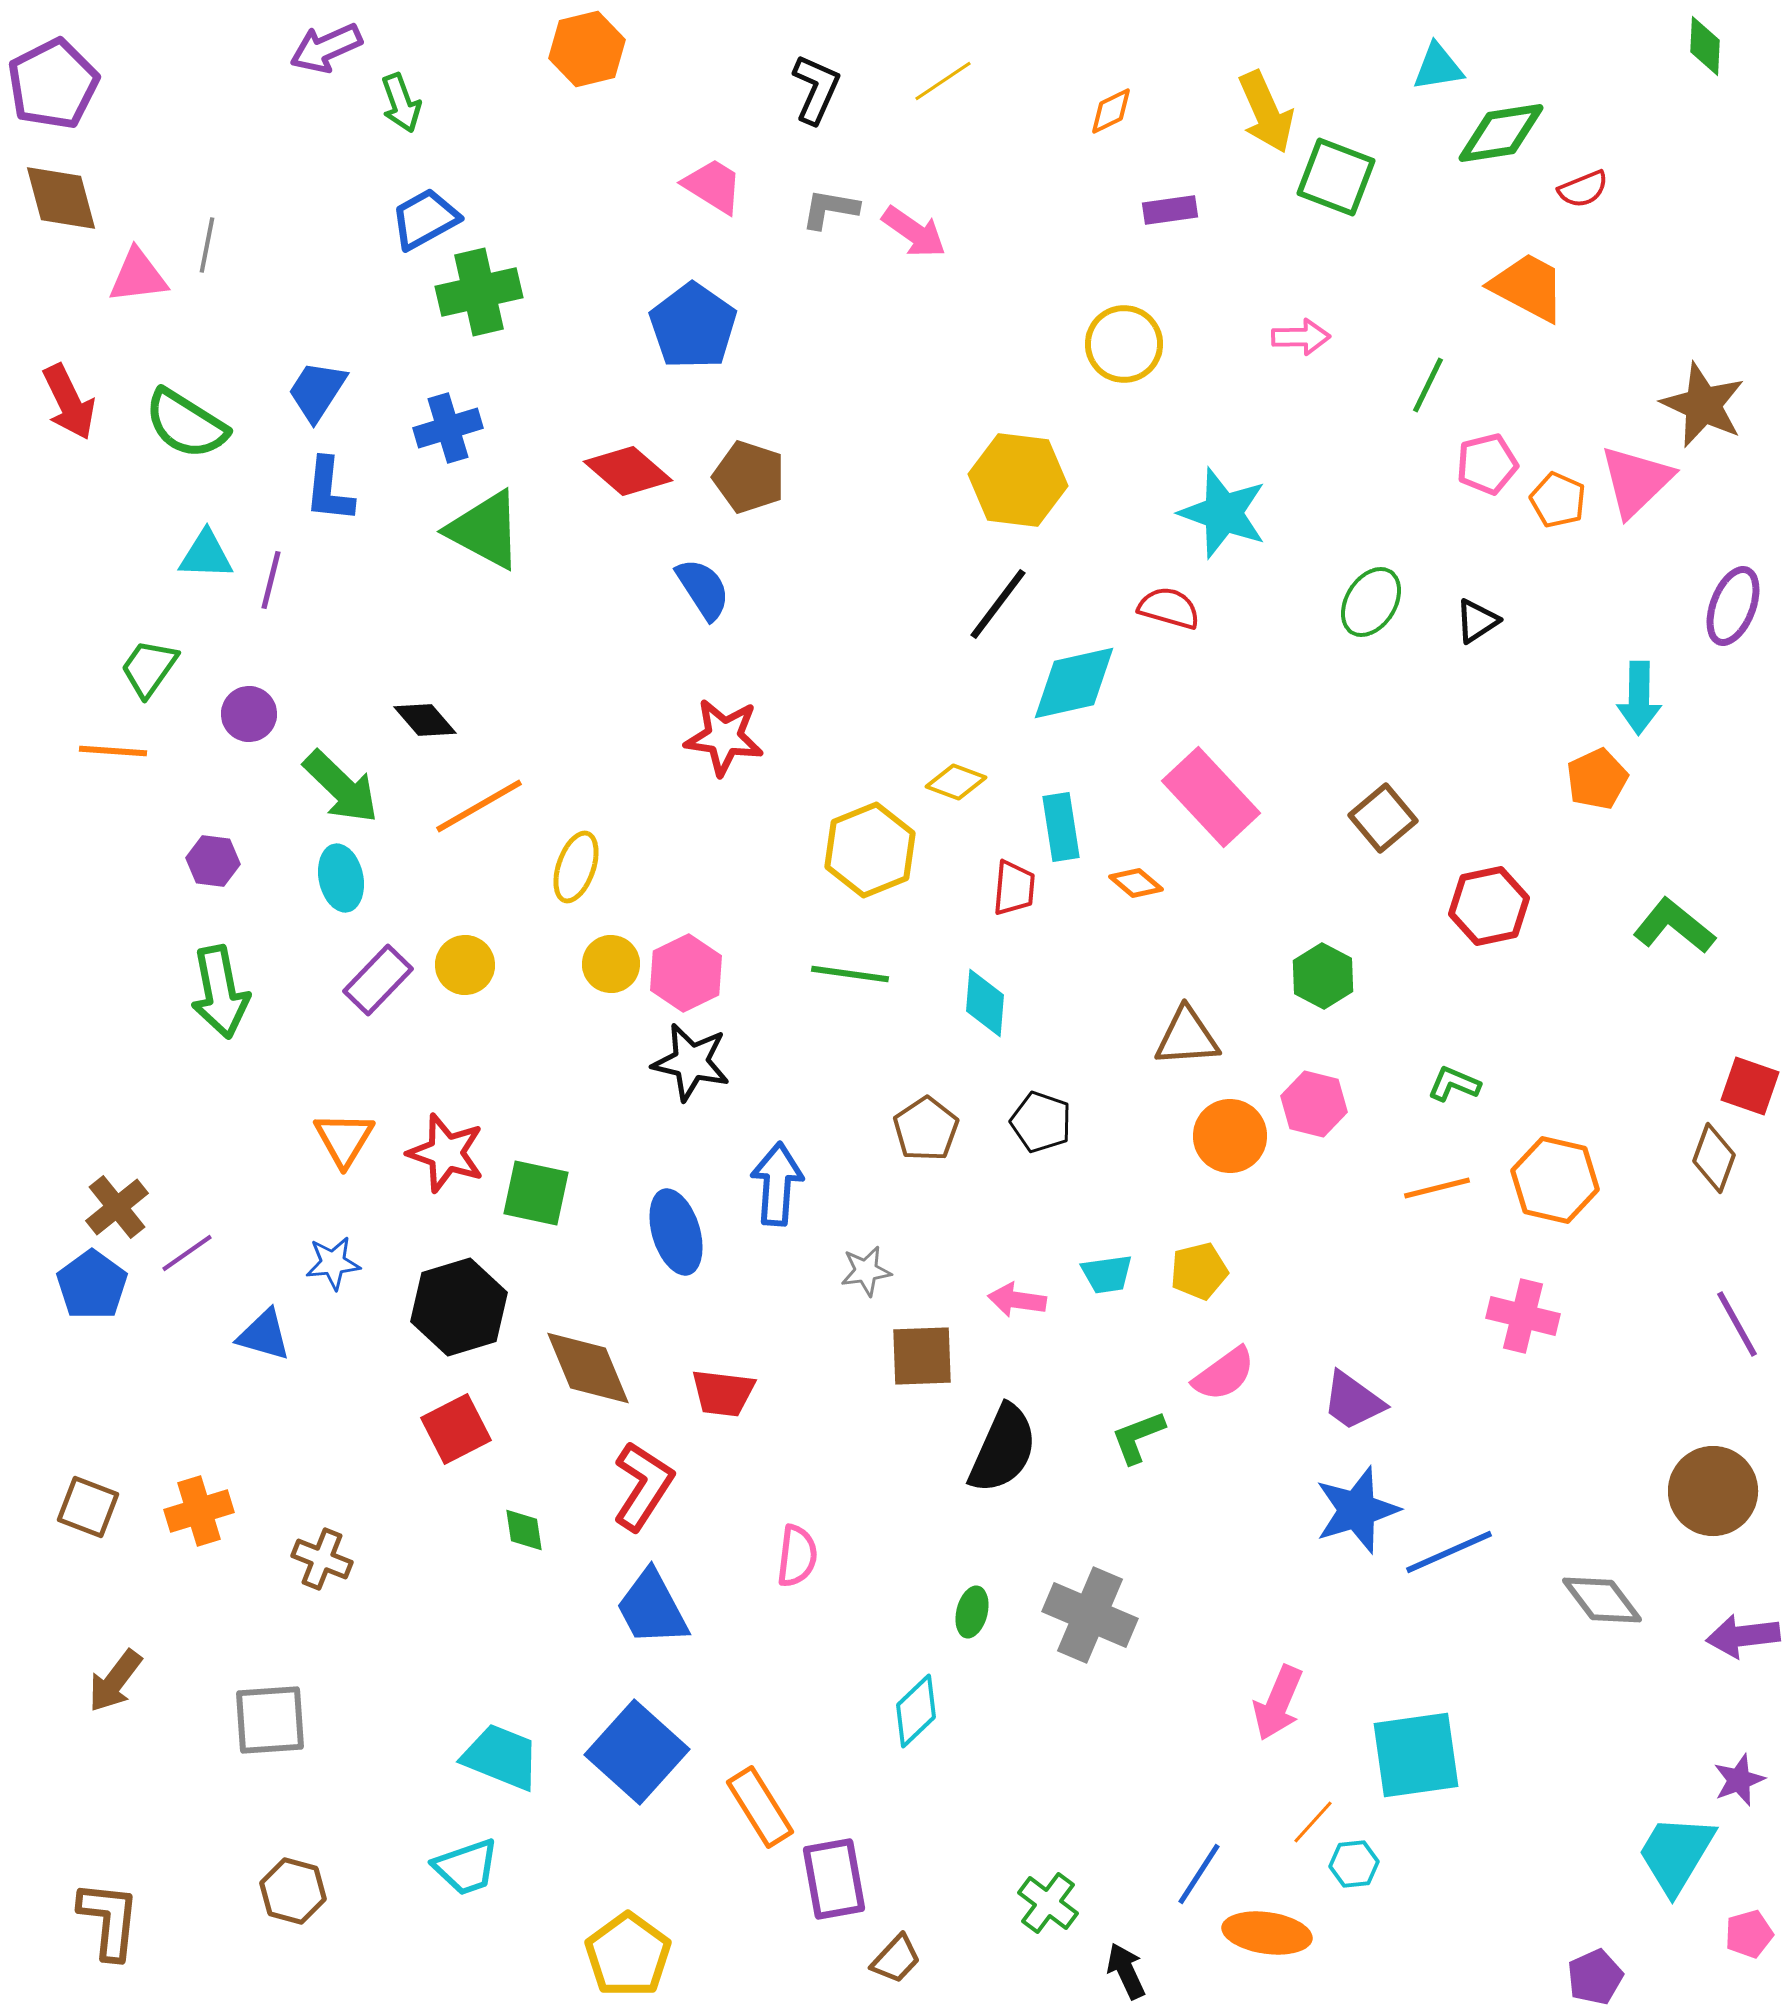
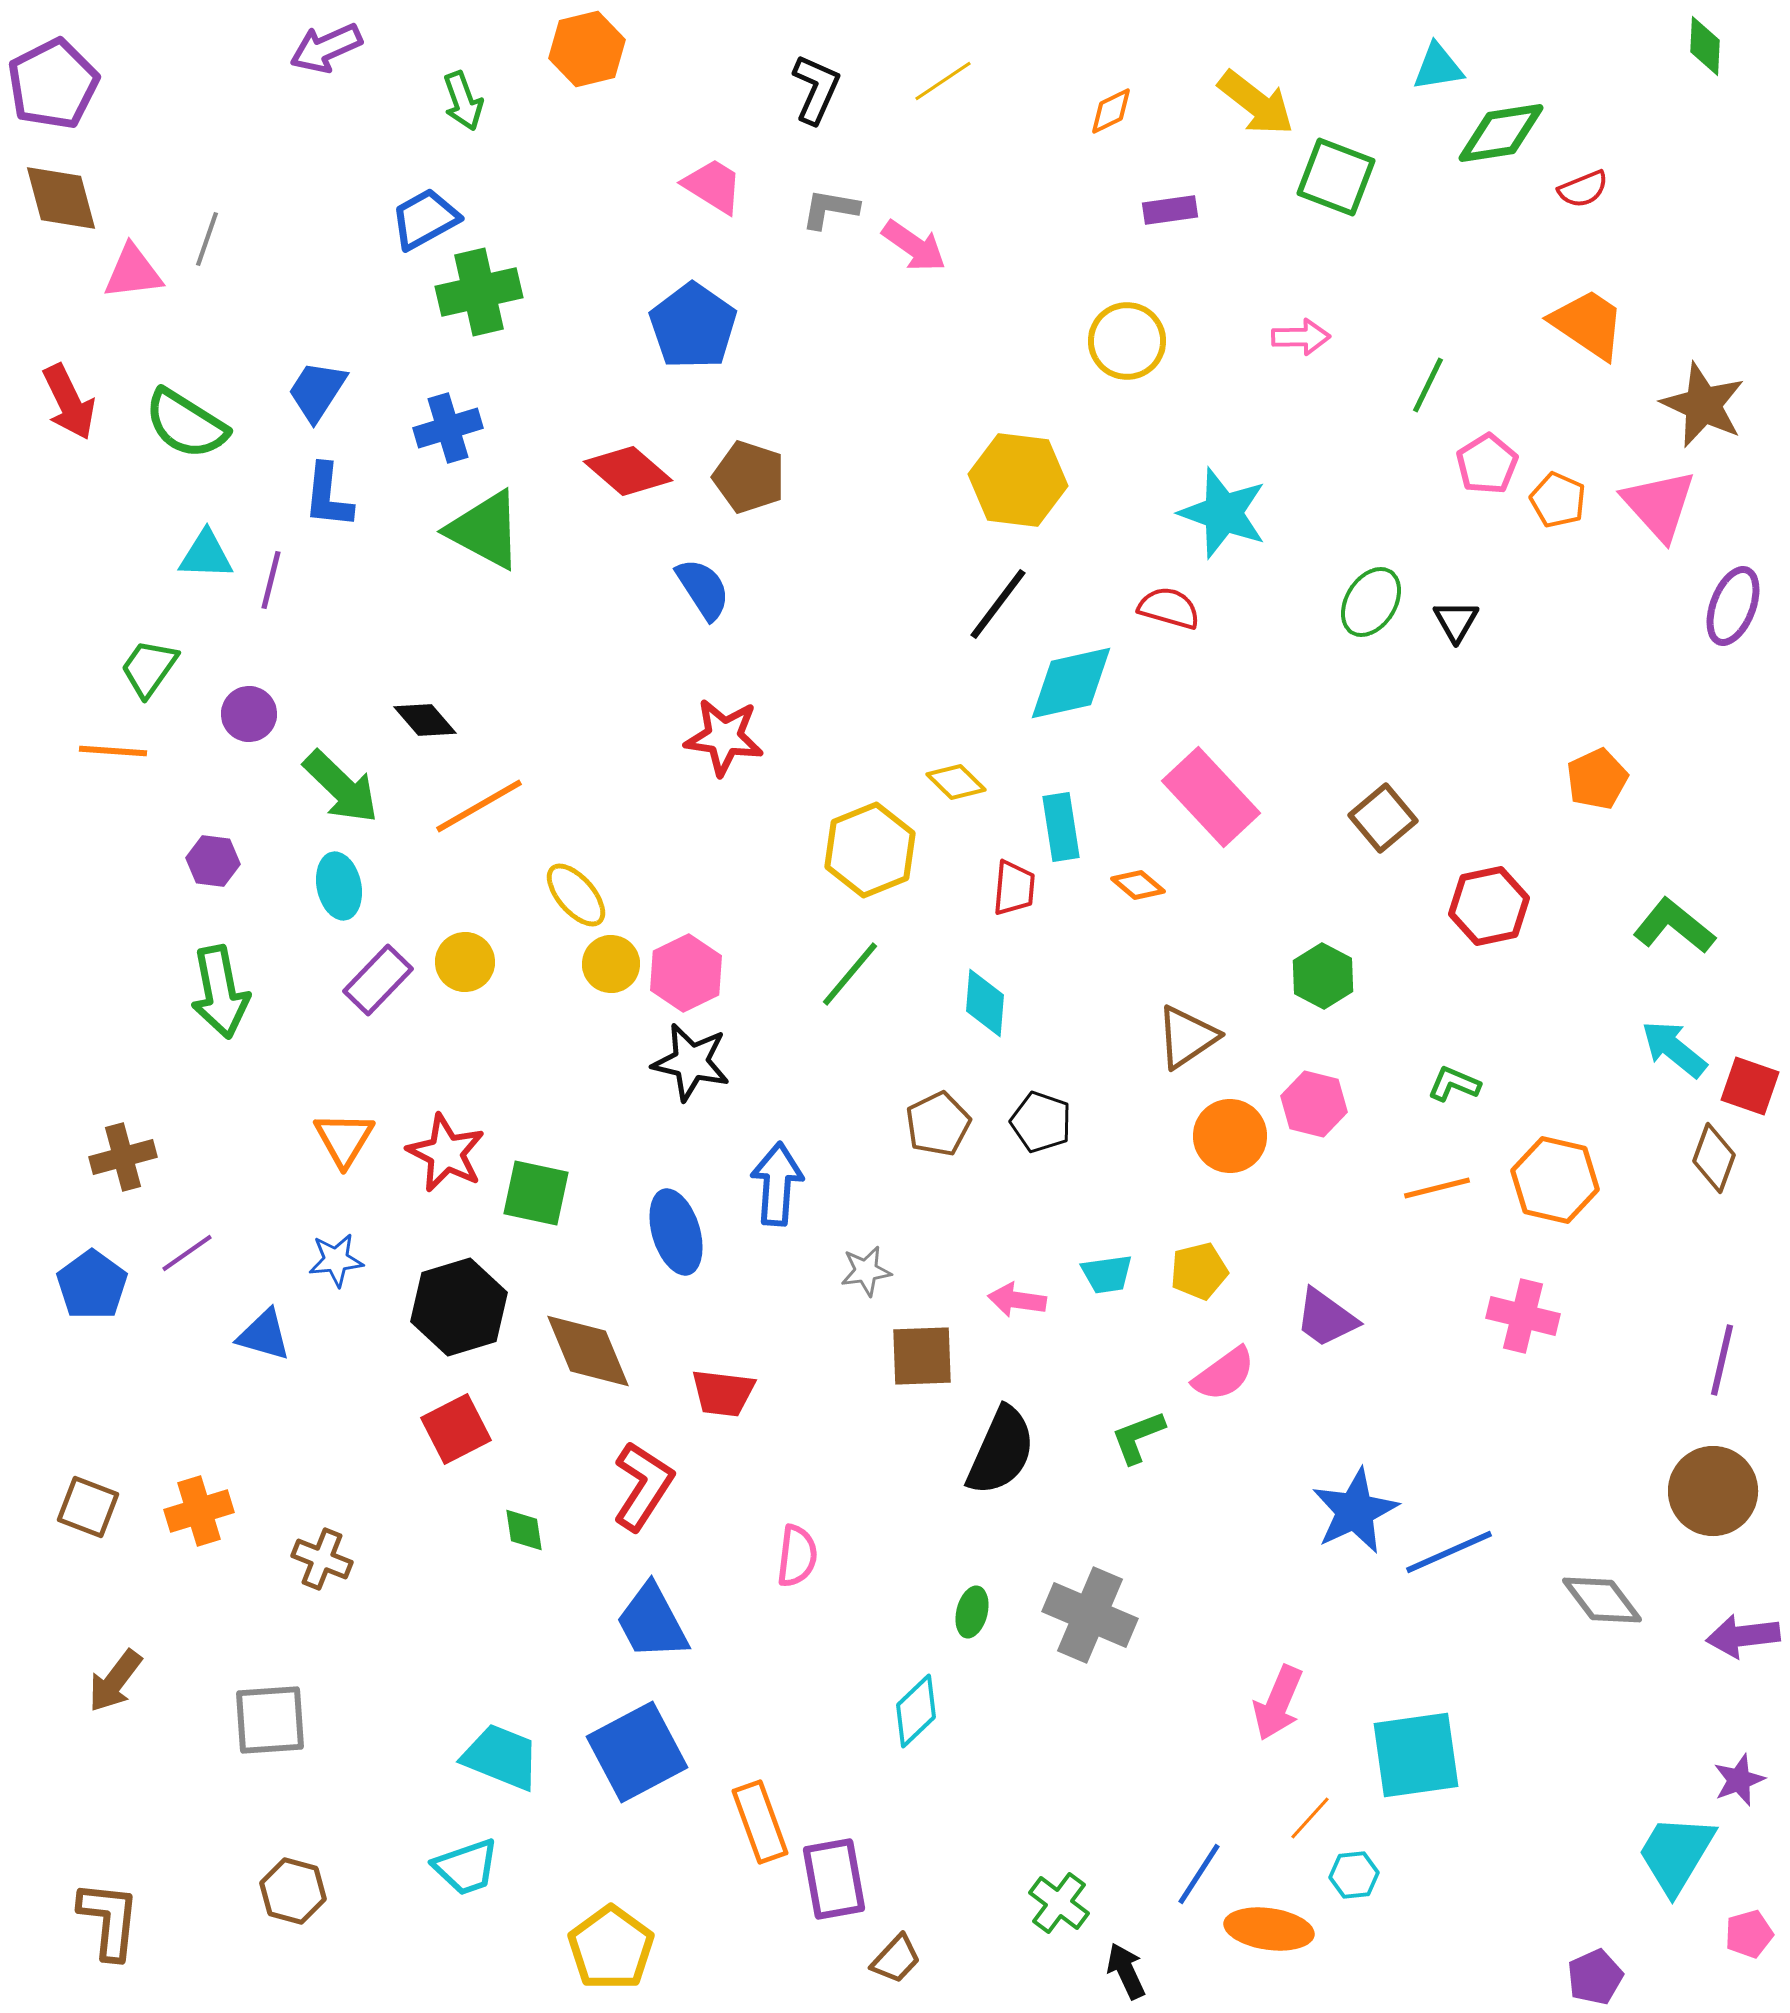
green arrow at (401, 103): moved 62 px right, 2 px up
yellow arrow at (1266, 112): moved 10 px left, 9 px up; rotated 28 degrees counterclockwise
pink arrow at (914, 232): moved 14 px down
gray line at (207, 245): moved 6 px up; rotated 8 degrees clockwise
pink triangle at (138, 276): moved 5 px left, 4 px up
orange trapezoid at (1528, 287): moved 60 px right, 37 px down; rotated 6 degrees clockwise
yellow circle at (1124, 344): moved 3 px right, 3 px up
pink pentagon at (1487, 464): rotated 18 degrees counterclockwise
pink triangle at (1636, 481): moved 23 px right, 24 px down; rotated 28 degrees counterclockwise
blue L-shape at (329, 490): moved 1 px left, 6 px down
black triangle at (1477, 621): moved 21 px left; rotated 27 degrees counterclockwise
cyan diamond at (1074, 683): moved 3 px left
cyan arrow at (1639, 698): moved 35 px right, 351 px down; rotated 128 degrees clockwise
yellow diamond at (956, 782): rotated 24 degrees clockwise
yellow ellipse at (576, 867): moved 28 px down; rotated 60 degrees counterclockwise
cyan ellipse at (341, 878): moved 2 px left, 8 px down
orange diamond at (1136, 883): moved 2 px right, 2 px down
yellow circle at (465, 965): moved 3 px up
green line at (850, 974): rotated 58 degrees counterclockwise
brown triangle at (1187, 1037): rotated 30 degrees counterclockwise
brown pentagon at (926, 1129): moved 12 px right, 5 px up; rotated 8 degrees clockwise
red star at (446, 1153): rotated 8 degrees clockwise
brown cross at (117, 1207): moved 6 px right, 50 px up; rotated 24 degrees clockwise
blue star at (333, 1263): moved 3 px right, 3 px up
purple line at (1737, 1324): moved 15 px left, 36 px down; rotated 42 degrees clockwise
brown diamond at (588, 1368): moved 17 px up
purple trapezoid at (1353, 1401): moved 27 px left, 83 px up
black semicircle at (1003, 1449): moved 2 px left, 2 px down
blue star at (1357, 1510): moved 2 px left, 1 px down; rotated 8 degrees counterclockwise
blue trapezoid at (652, 1608): moved 14 px down
blue square at (637, 1752): rotated 20 degrees clockwise
orange rectangle at (760, 1807): moved 15 px down; rotated 12 degrees clockwise
orange line at (1313, 1822): moved 3 px left, 4 px up
cyan hexagon at (1354, 1864): moved 11 px down
green cross at (1048, 1903): moved 11 px right
orange ellipse at (1267, 1933): moved 2 px right, 4 px up
yellow pentagon at (628, 1955): moved 17 px left, 7 px up
